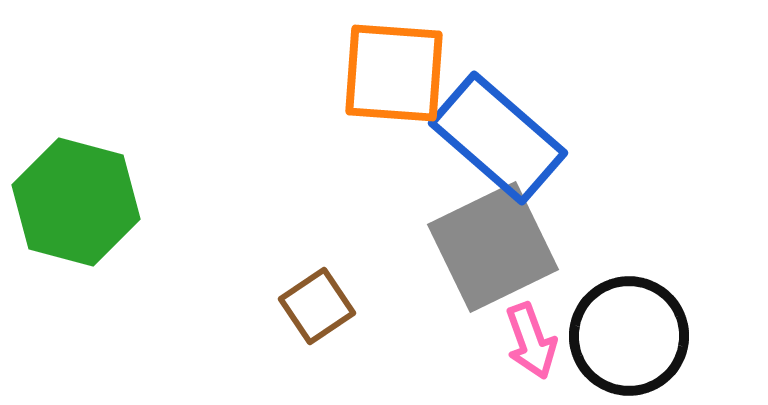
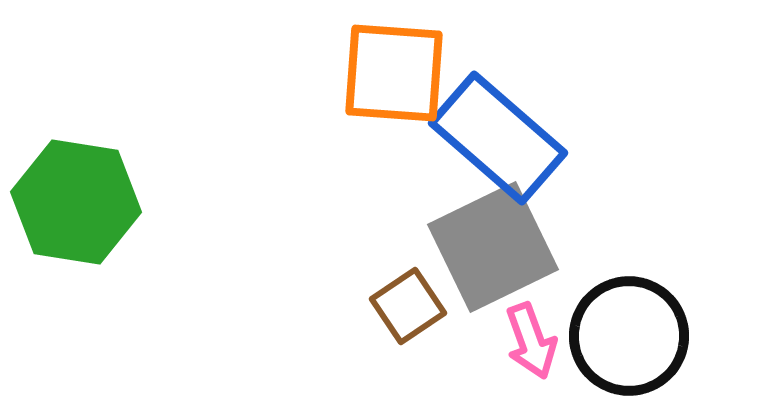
green hexagon: rotated 6 degrees counterclockwise
brown square: moved 91 px right
